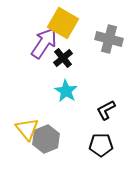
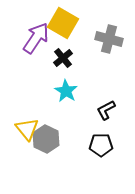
purple arrow: moved 8 px left, 5 px up
gray hexagon: rotated 12 degrees counterclockwise
